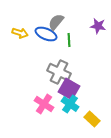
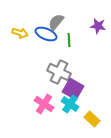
purple square: moved 4 px right
